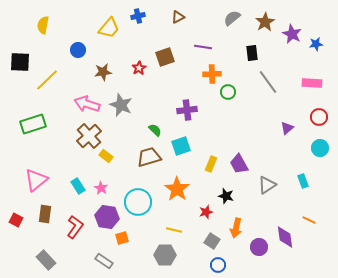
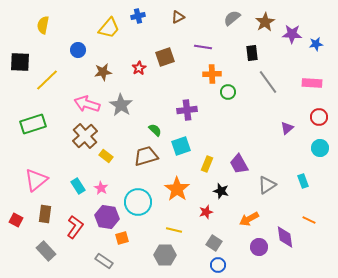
purple star at (292, 34): rotated 24 degrees counterclockwise
gray star at (121, 105): rotated 10 degrees clockwise
brown cross at (89, 136): moved 4 px left
brown trapezoid at (149, 157): moved 3 px left, 1 px up
yellow rectangle at (211, 164): moved 4 px left
black star at (226, 196): moved 5 px left, 5 px up
orange arrow at (236, 228): moved 13 px right, 9 px up; rotated 48 degrees clockwise
gray square at (212, 241): moved 2 px right, 2 px down
gray rectangle at (46, 260): moved 9 px up
